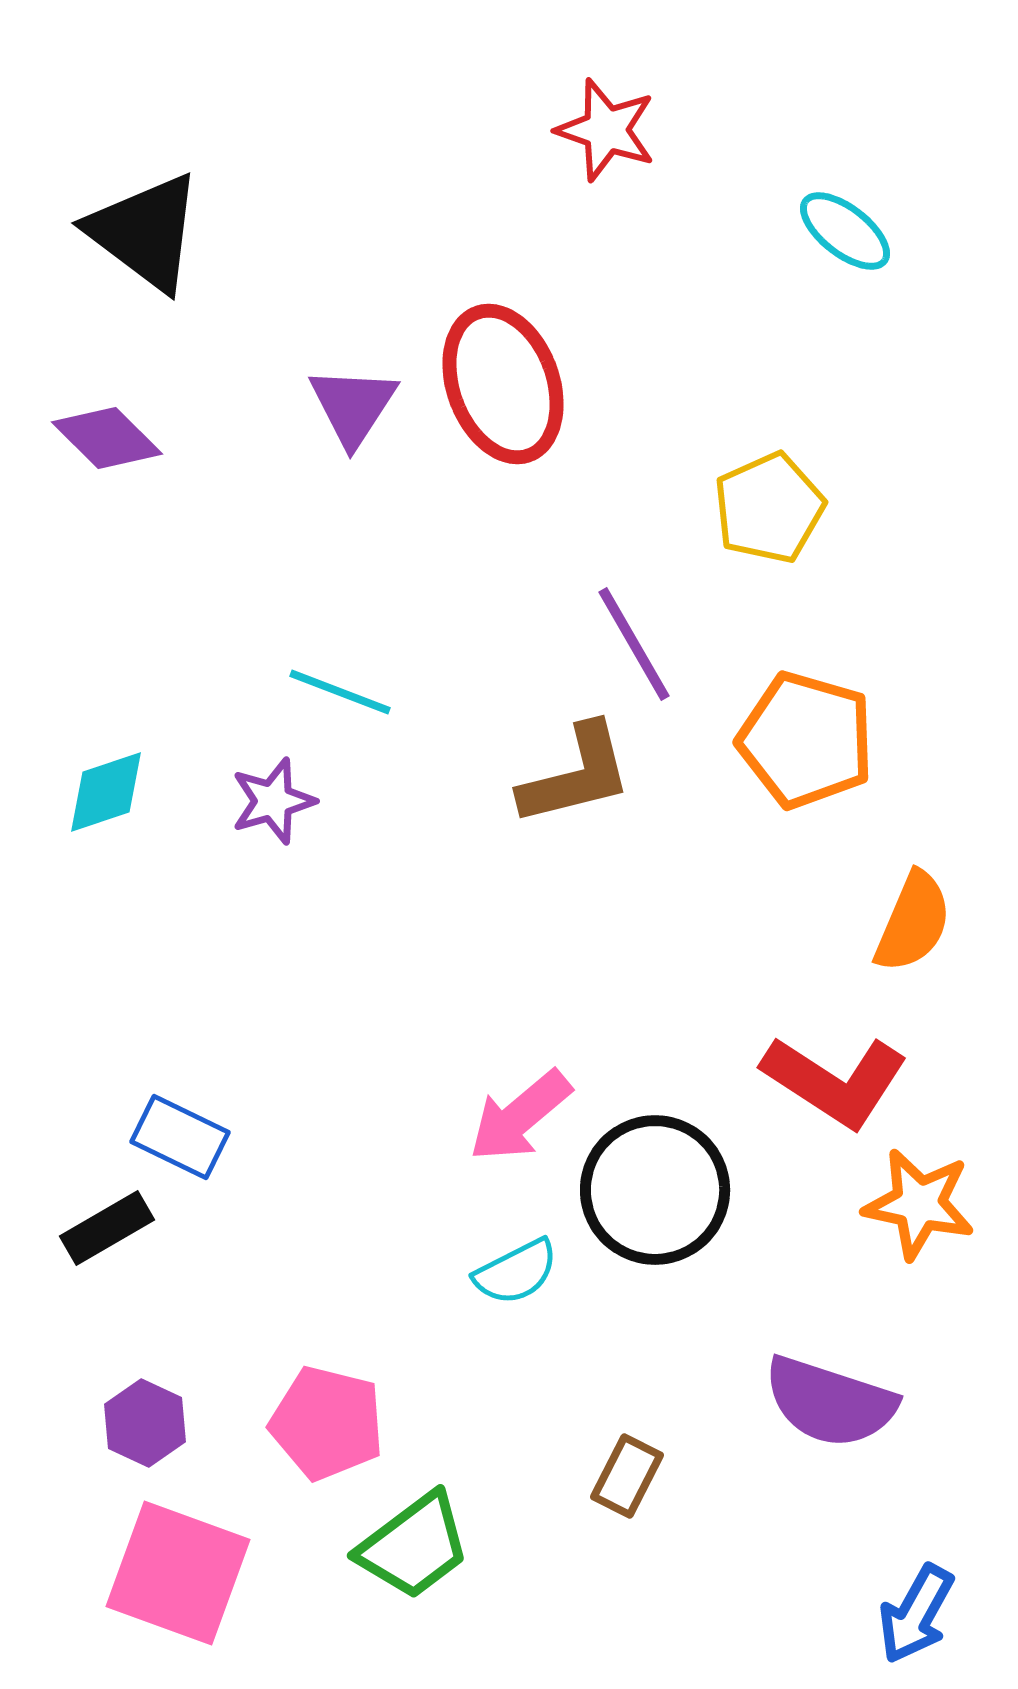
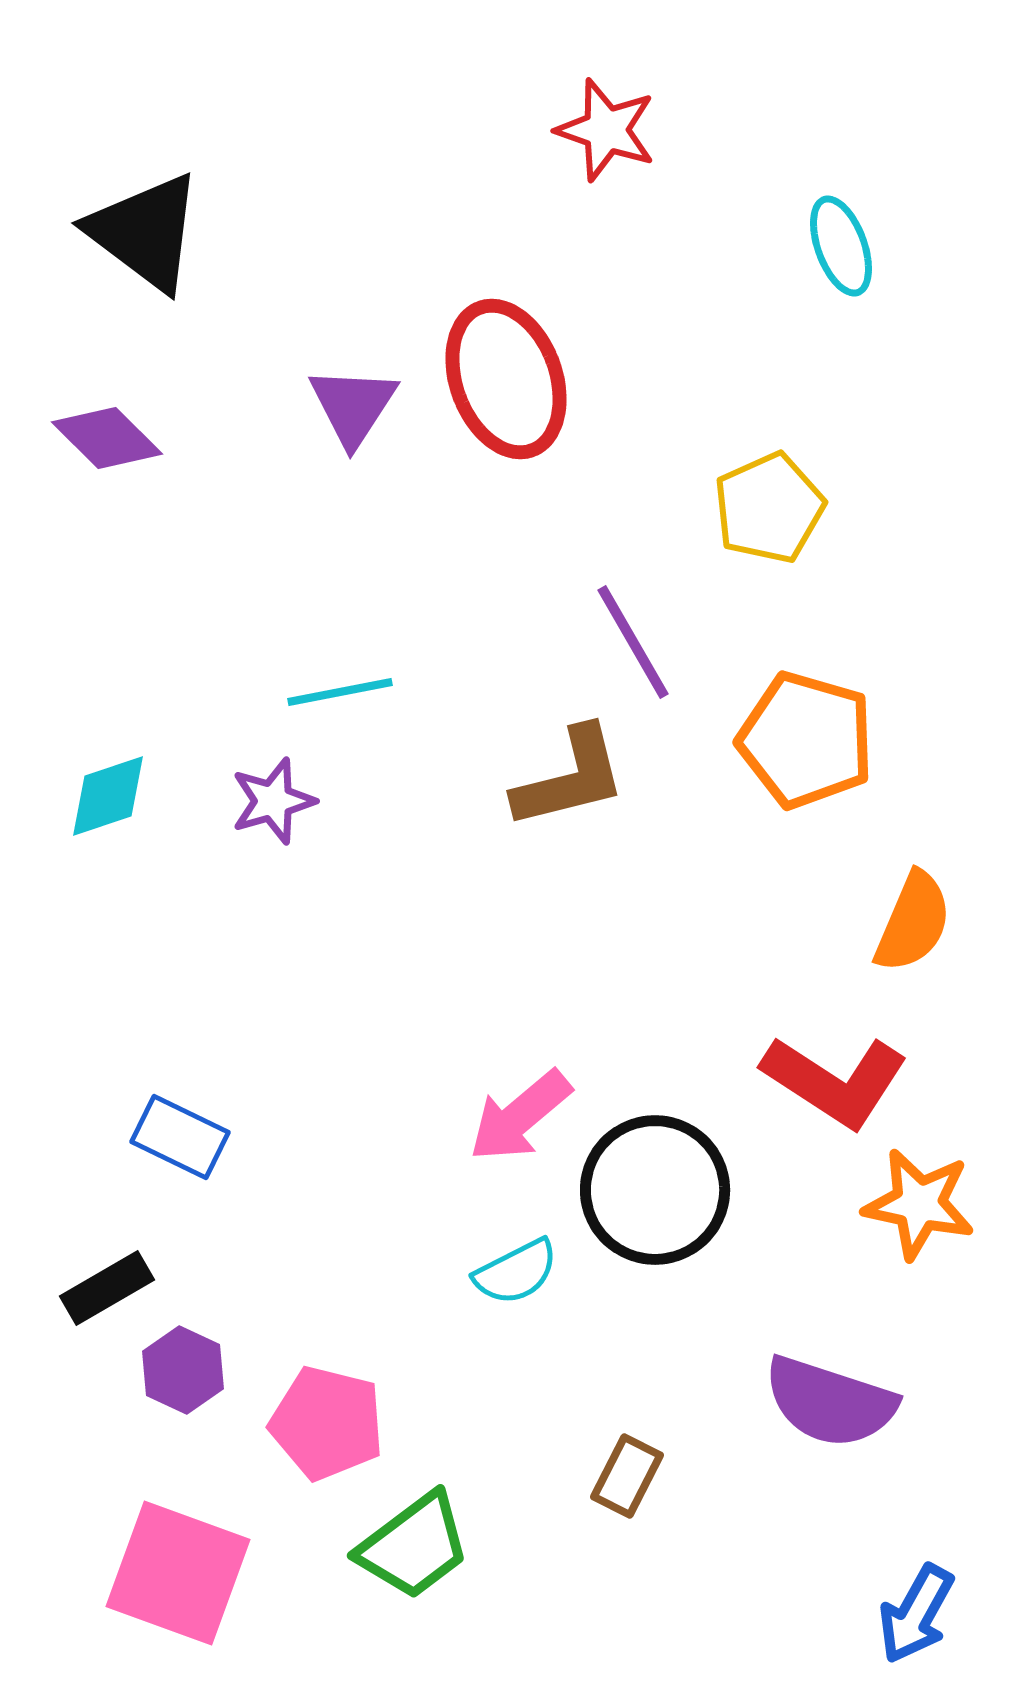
cyan ellipse: moved 4 px left, 15 px down; rotated 32 degrees clockwise
red ellipse: moved 3 px right, 5 px up
purple line: moved 1 px left, 2 px up
cyan line: rotated 32 degrees counterclockwise
brown L-shape: moved 6 px left, 3 px down
cyan diamond: moved 2 px right, 4 px down
black rectangle: moved 60 px down
purple hexagon: moved 38 px right, 53 px up
